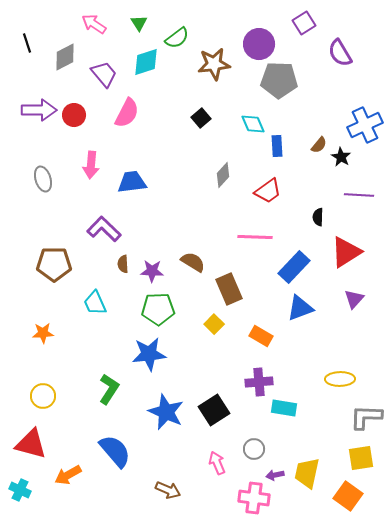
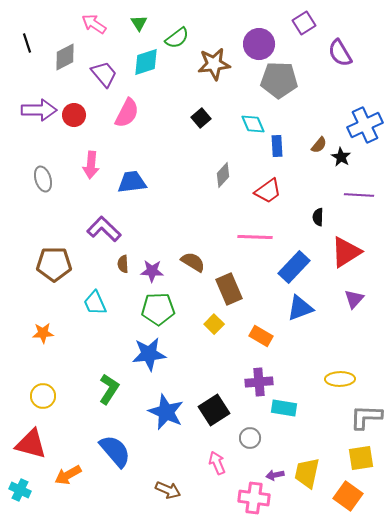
gray circle at (254, 449): moved 4 px left, 11 px up
